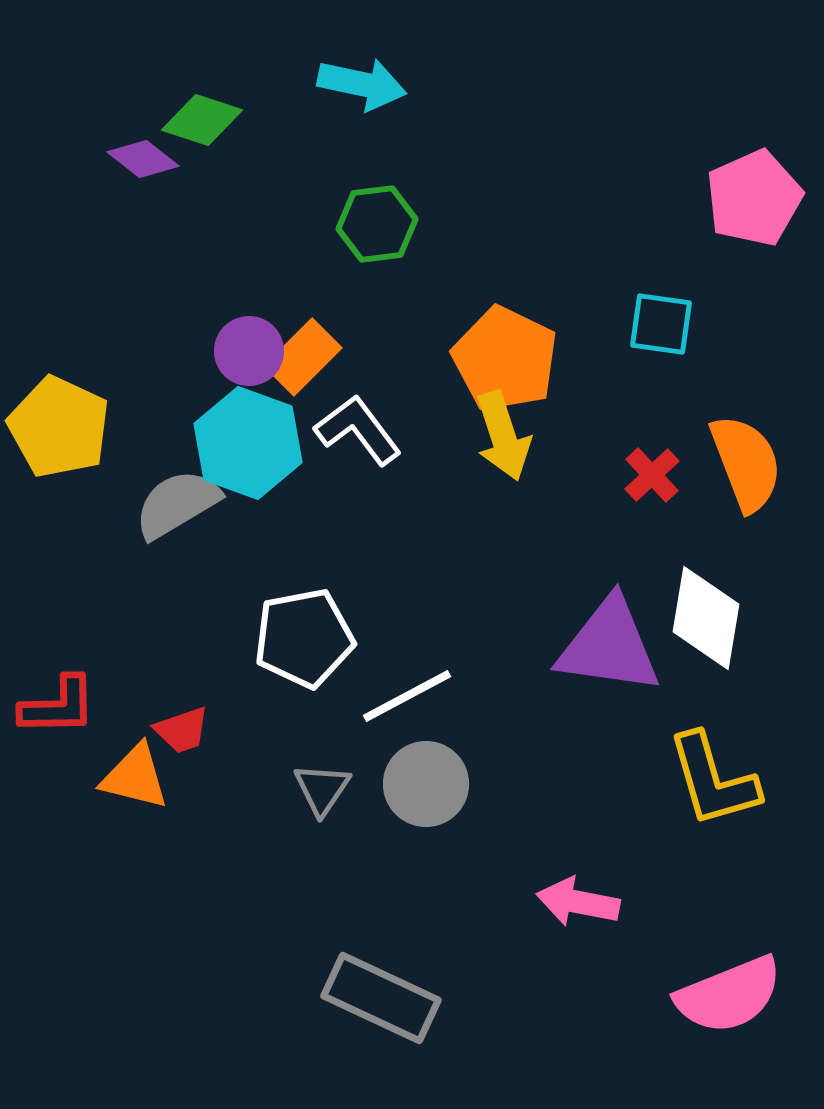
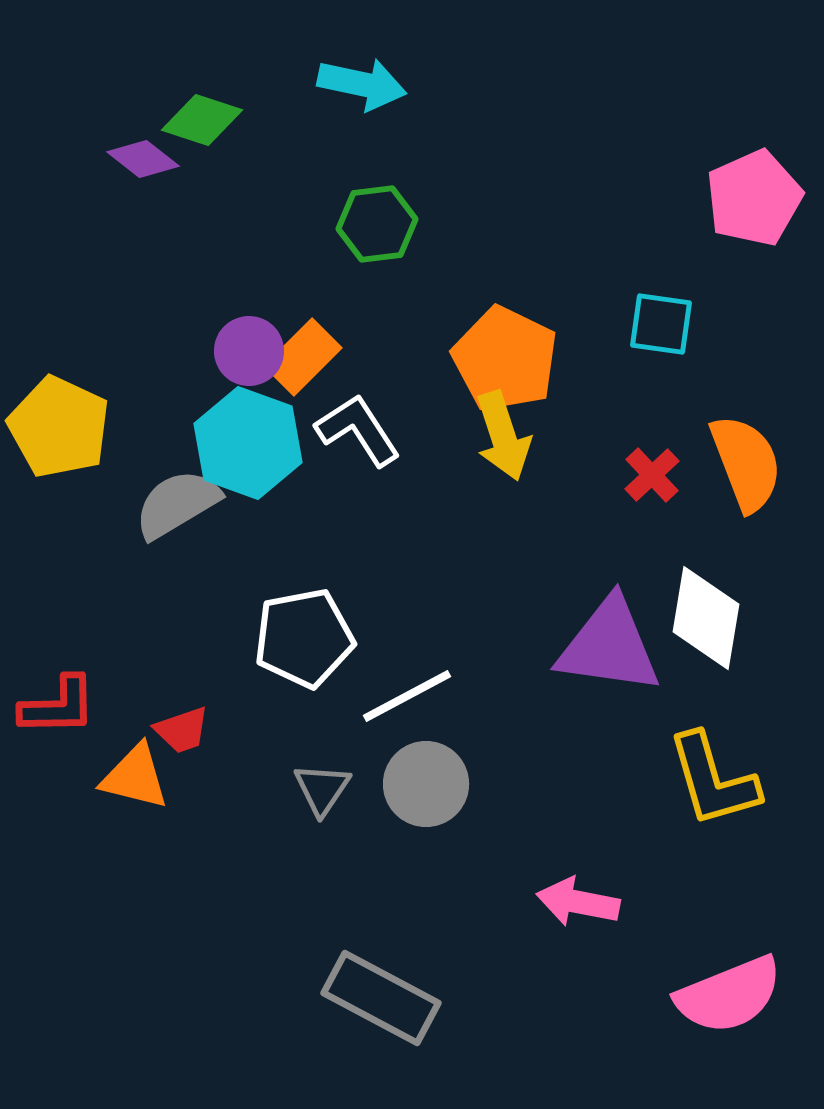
white L-shape: rotated 4 degrees clockwise
gray rectangle: rotated 3 degrees clockwise
